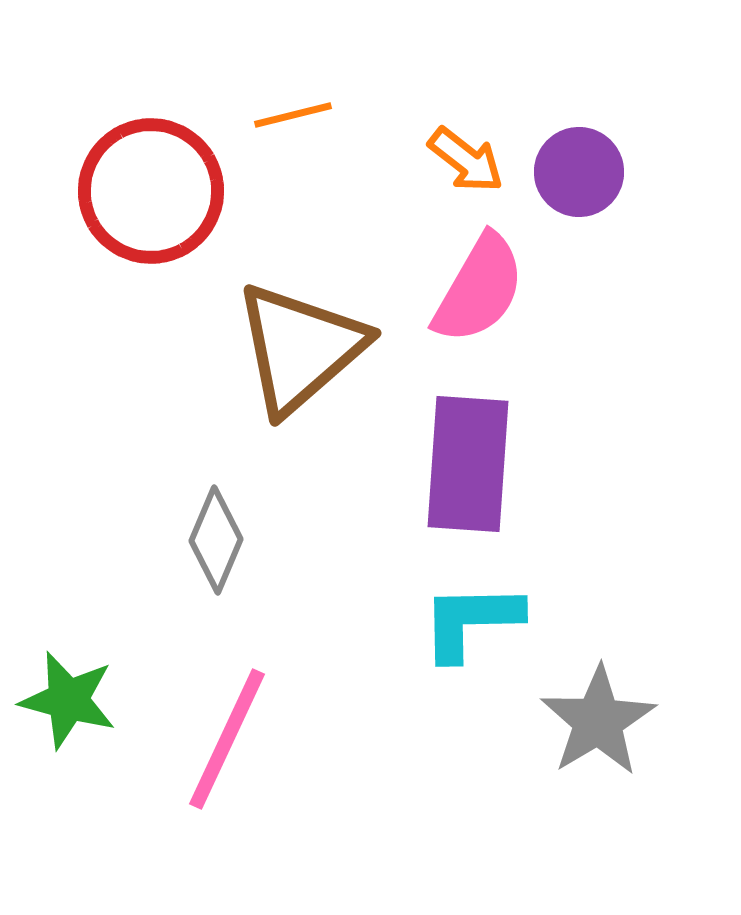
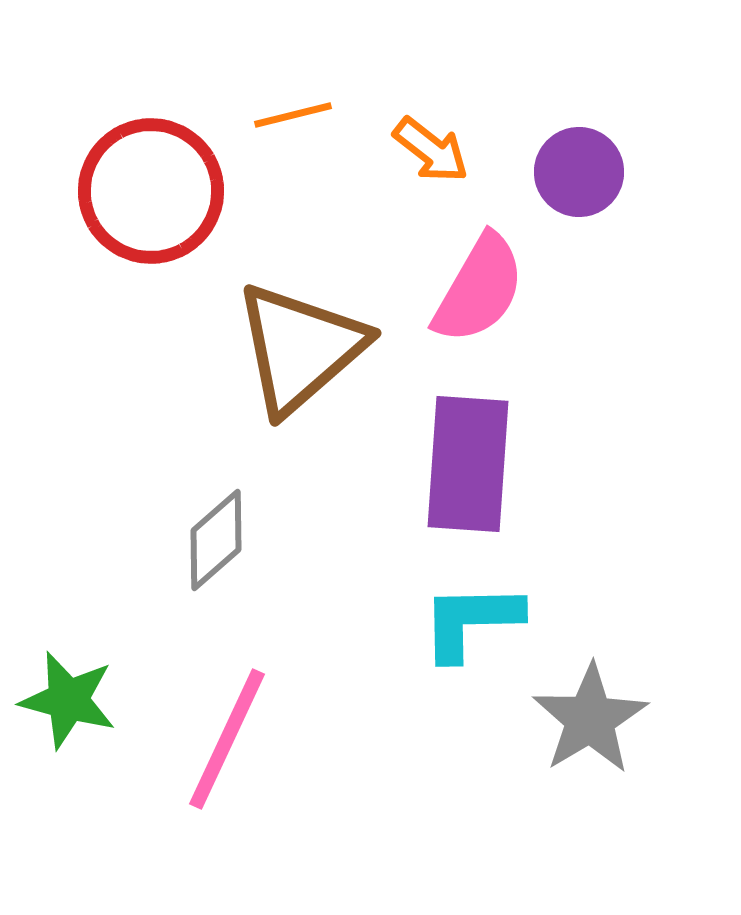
orange arrow: moved 35 px left, 10 px up
gray diamond: rotated 26 degrees clockwise
gray star: moved 8 px left, 2 px up
